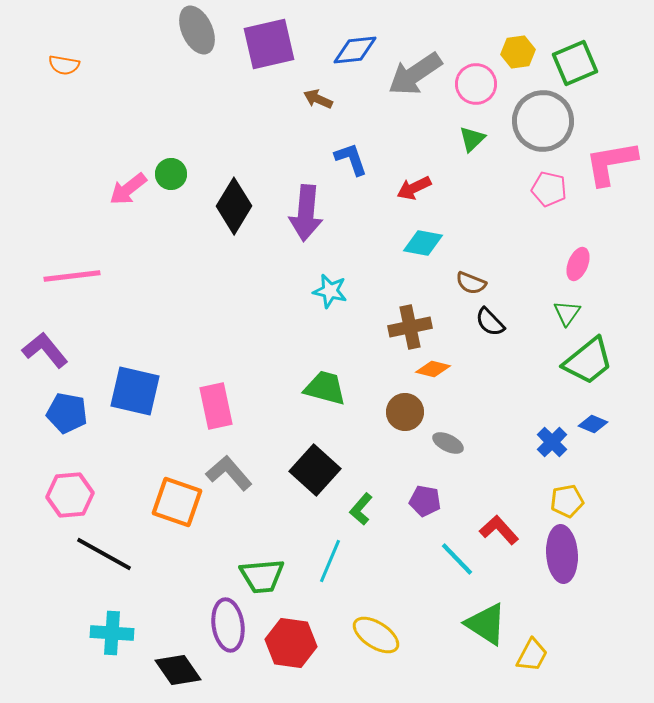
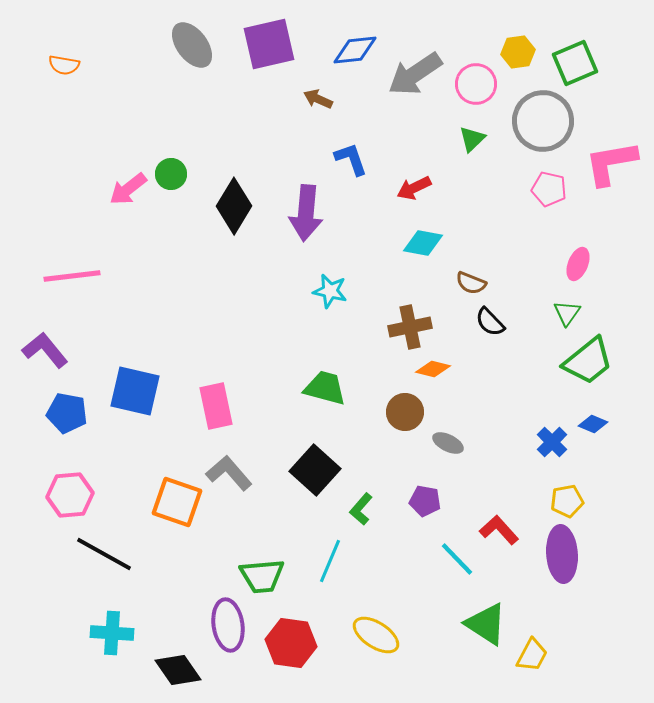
gray ellipse at (197, 30): moved 5 px left, 15 px down; rotated 12 degrees counterclockwise
